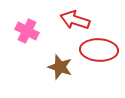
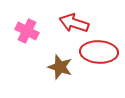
red arrow: moved 1 px left, 3 px down
red ellipse: moved 2 px down
